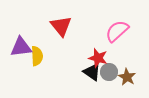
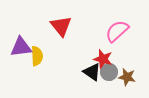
red star: moved 5 px right, 1 px down
brown star: rotated 18 degrees counterclockwise
